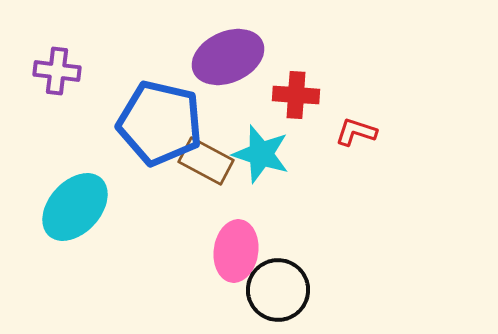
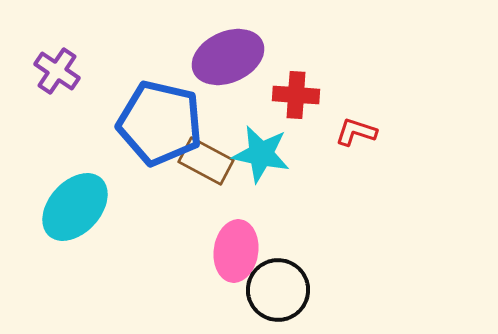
purple cross: rotated 27 degrees clockwise
cyan star: rotated 6 degrees counterclockwise
